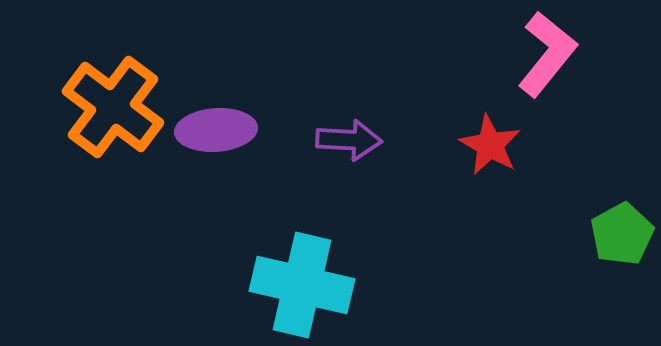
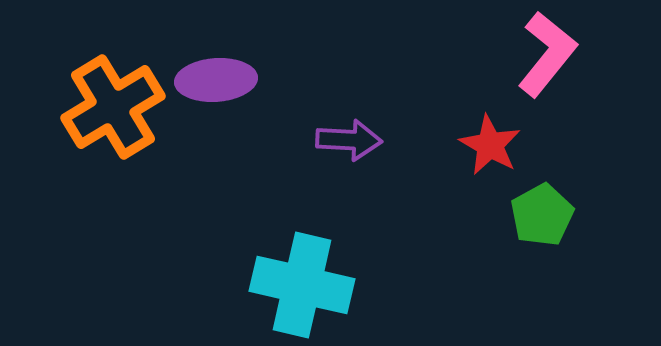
orange cross: rotated 22 degrees clockwise
purple ellipse: moved 50 px up
green pentagon: moved 80 px left, 19 px up
